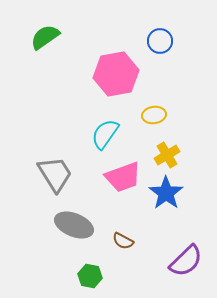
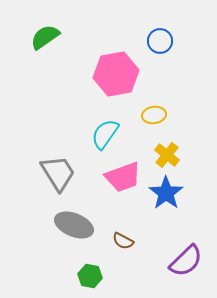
yellow cross: rotated 20 degrees counterclockwise
gray trapezoid: moved 3 px right, 1 px up
